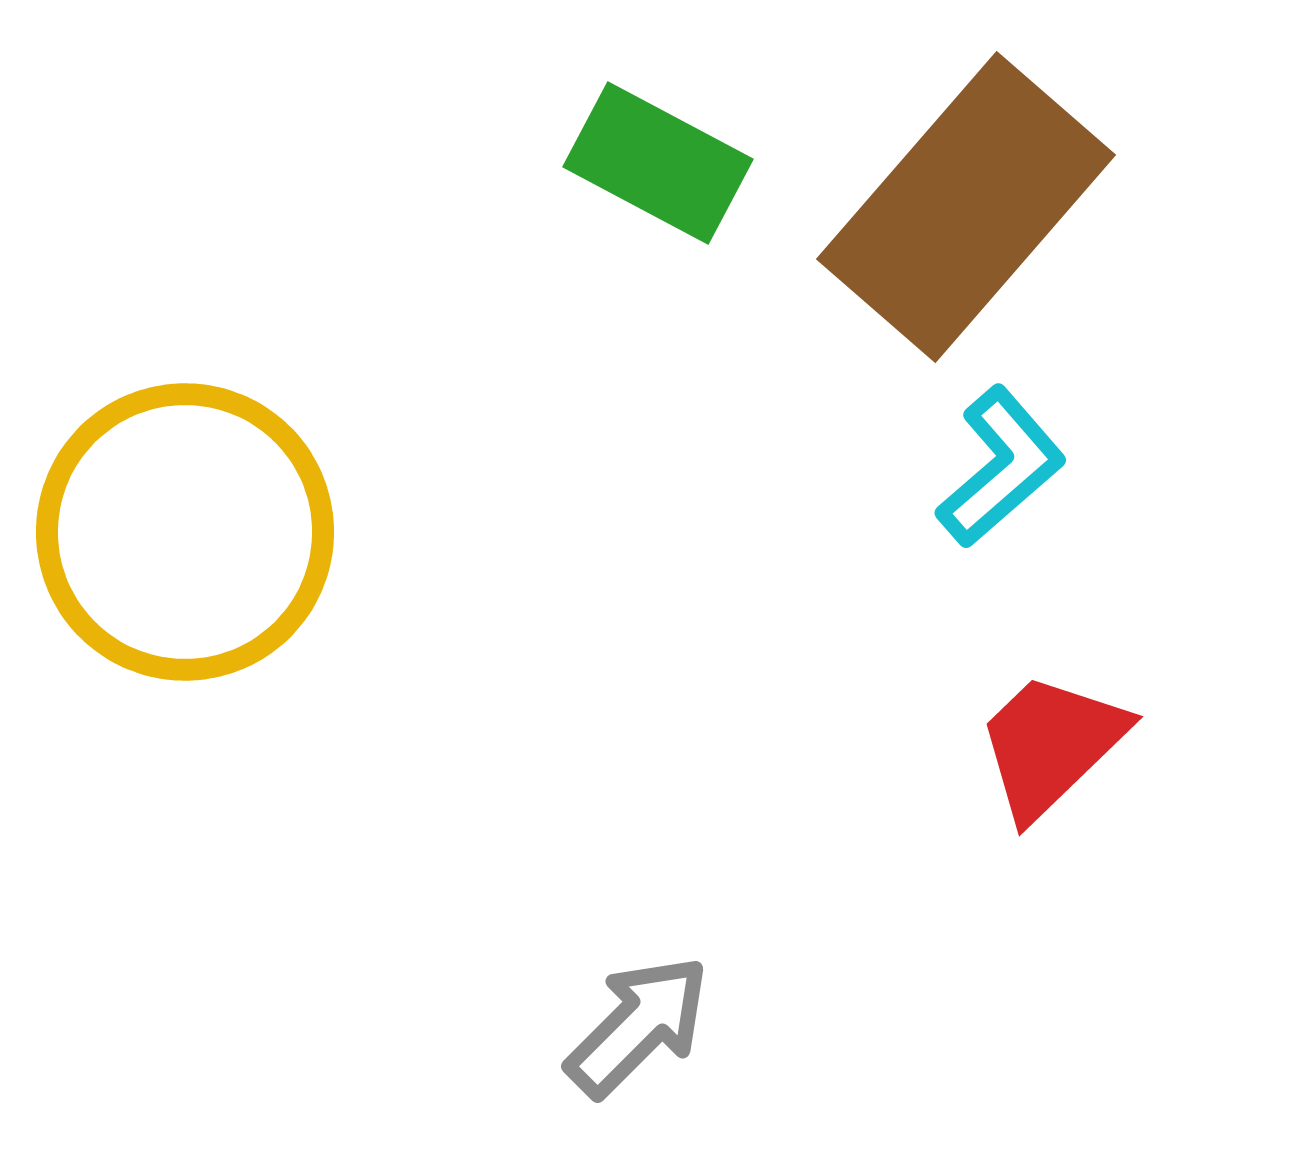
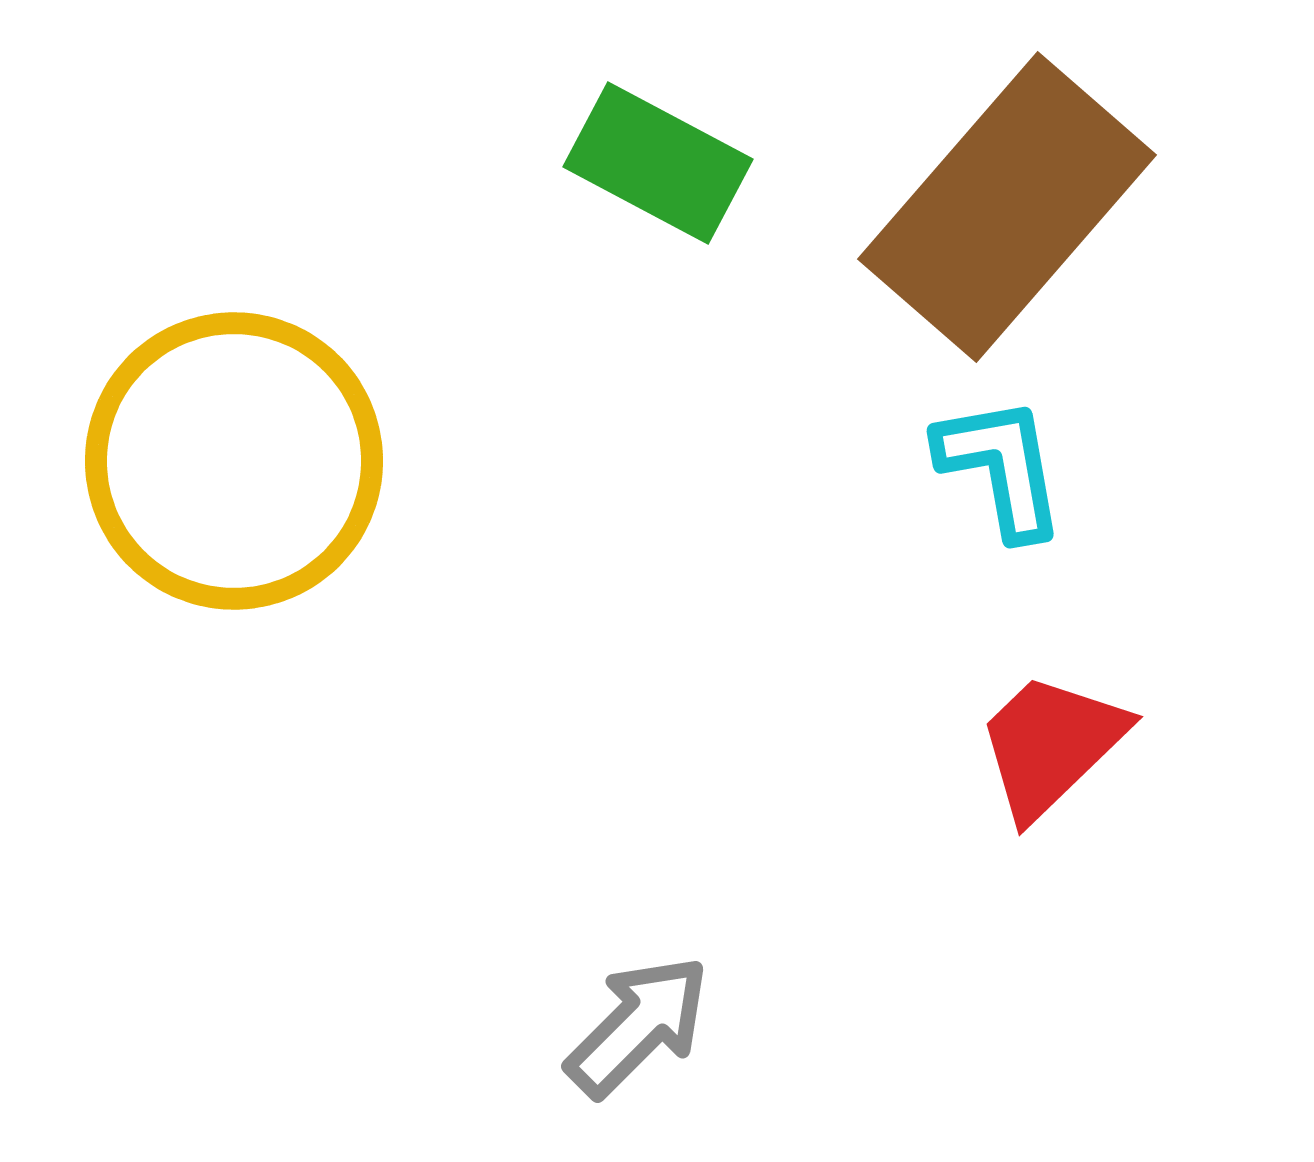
brown rectangle: moved 41 px right
cyan L-shape: rotated 59 degrees counterclockwise
yellow circle: moved 49 px right, 71 px up
